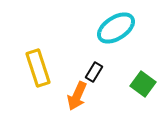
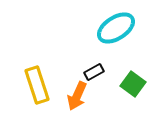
yellow rectangle: moved 1 px left, 17 px down
black rectangle: rotated 30 degrees clockwise
green square: moved 10 px left
